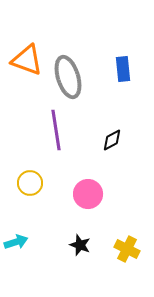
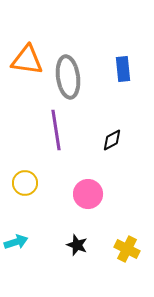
orange triangle: rotated 12 degrees counterclockwise
gray ellipse: rotated 9 degrees clockwise
yellow circle: moved 5 px left
black star: moved 3 px left
